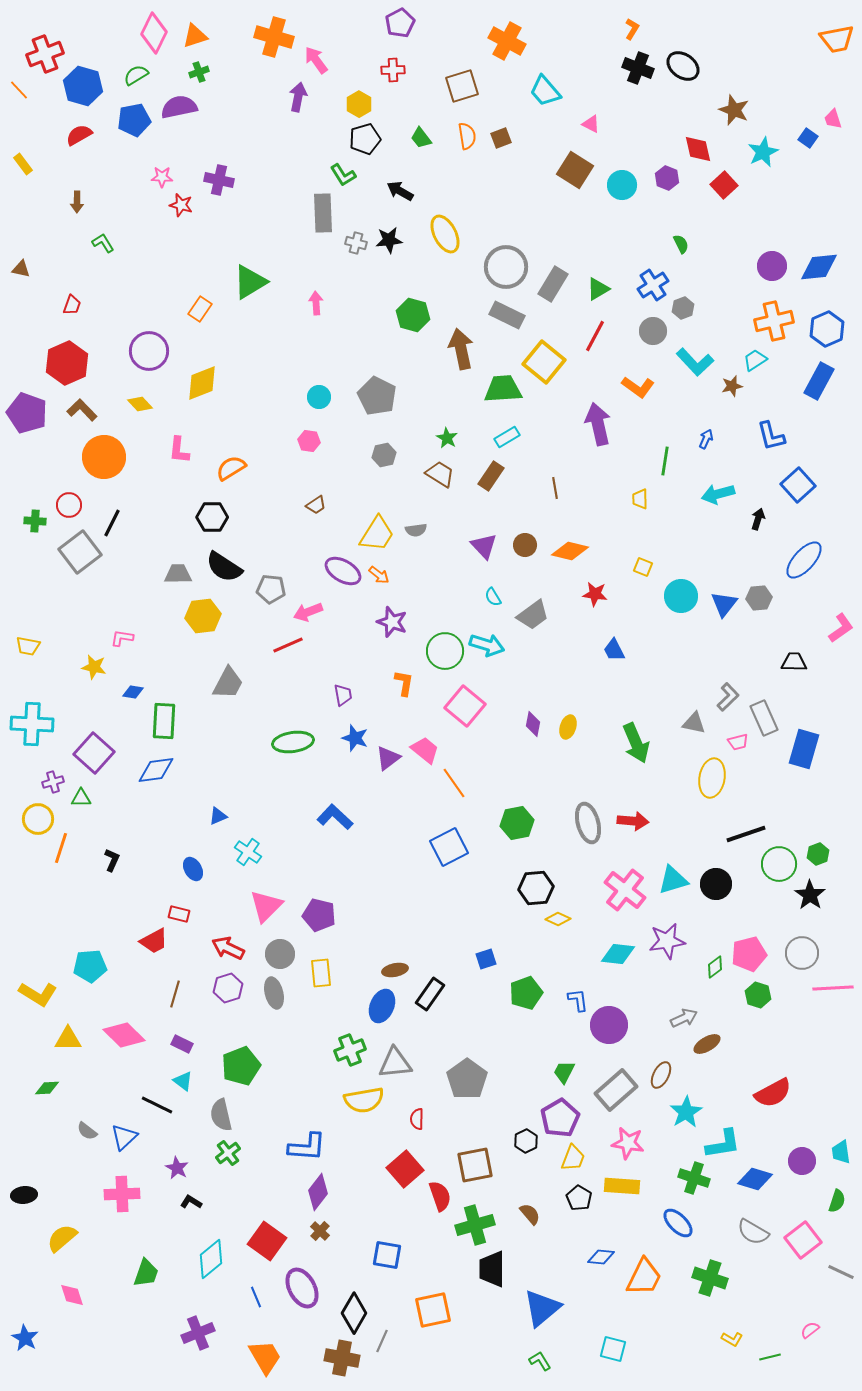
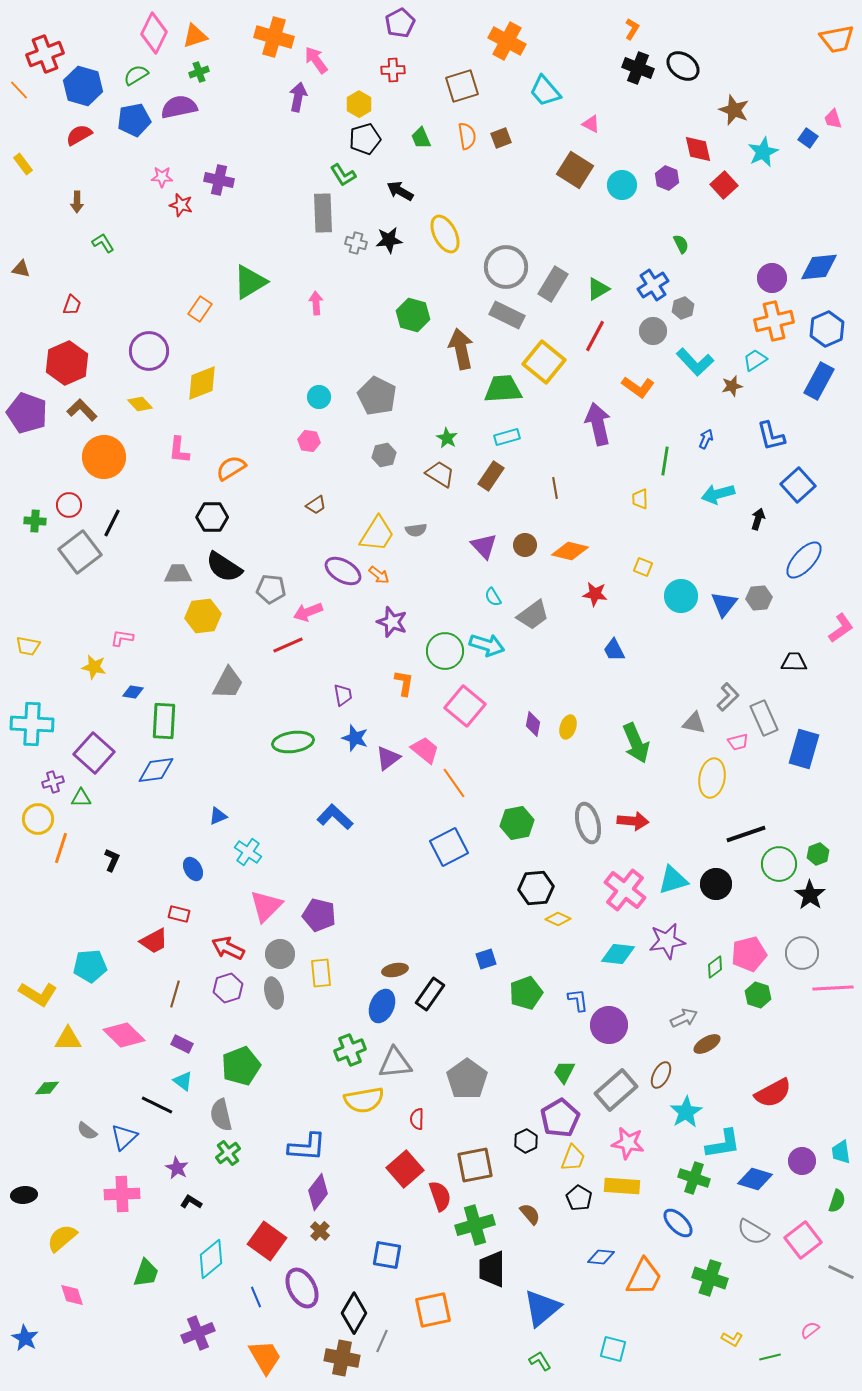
green trapezoid at (421, 138): rotated 15 degrees clockwise
purple circle at (772, 266): moved 12 px down
cyan rectangle at (507, 437): rotated 15 degrees clockwise
